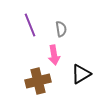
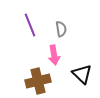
black triangle: moved 1 px right; rotated 45 degrees counterclockwise
